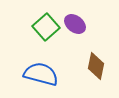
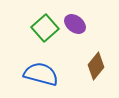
green square: moved 1 px left, 1 px down
brown diamond: rotated 28 degrees clockwise
